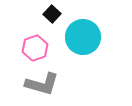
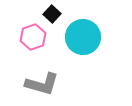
pink hexagon: moved 2 px left, 11 px up
